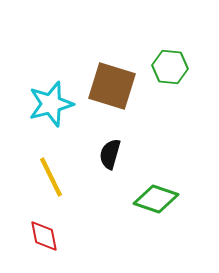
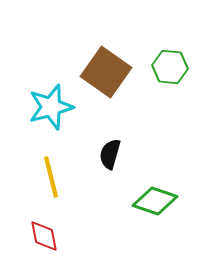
brown square: moved 6 px left, 14 px up; rotated 18 degrees clockwise
cyan star: moved 3 px down
yellow line: rotated 12 degrees clockwise
green diamond: moved 1 px left, 2 px down
